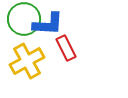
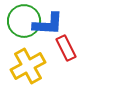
green circle: moved 2 px down
yellow cross: moved 1 px right, 5 px down
